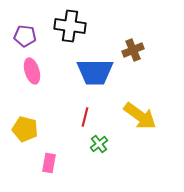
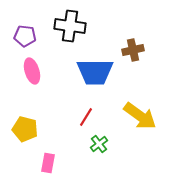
brown cross: rotated 10 degrees clockwise
red line: moved 1 px right; rotated 18 degrees clockwise
pink rectangle: moved 1 px left
